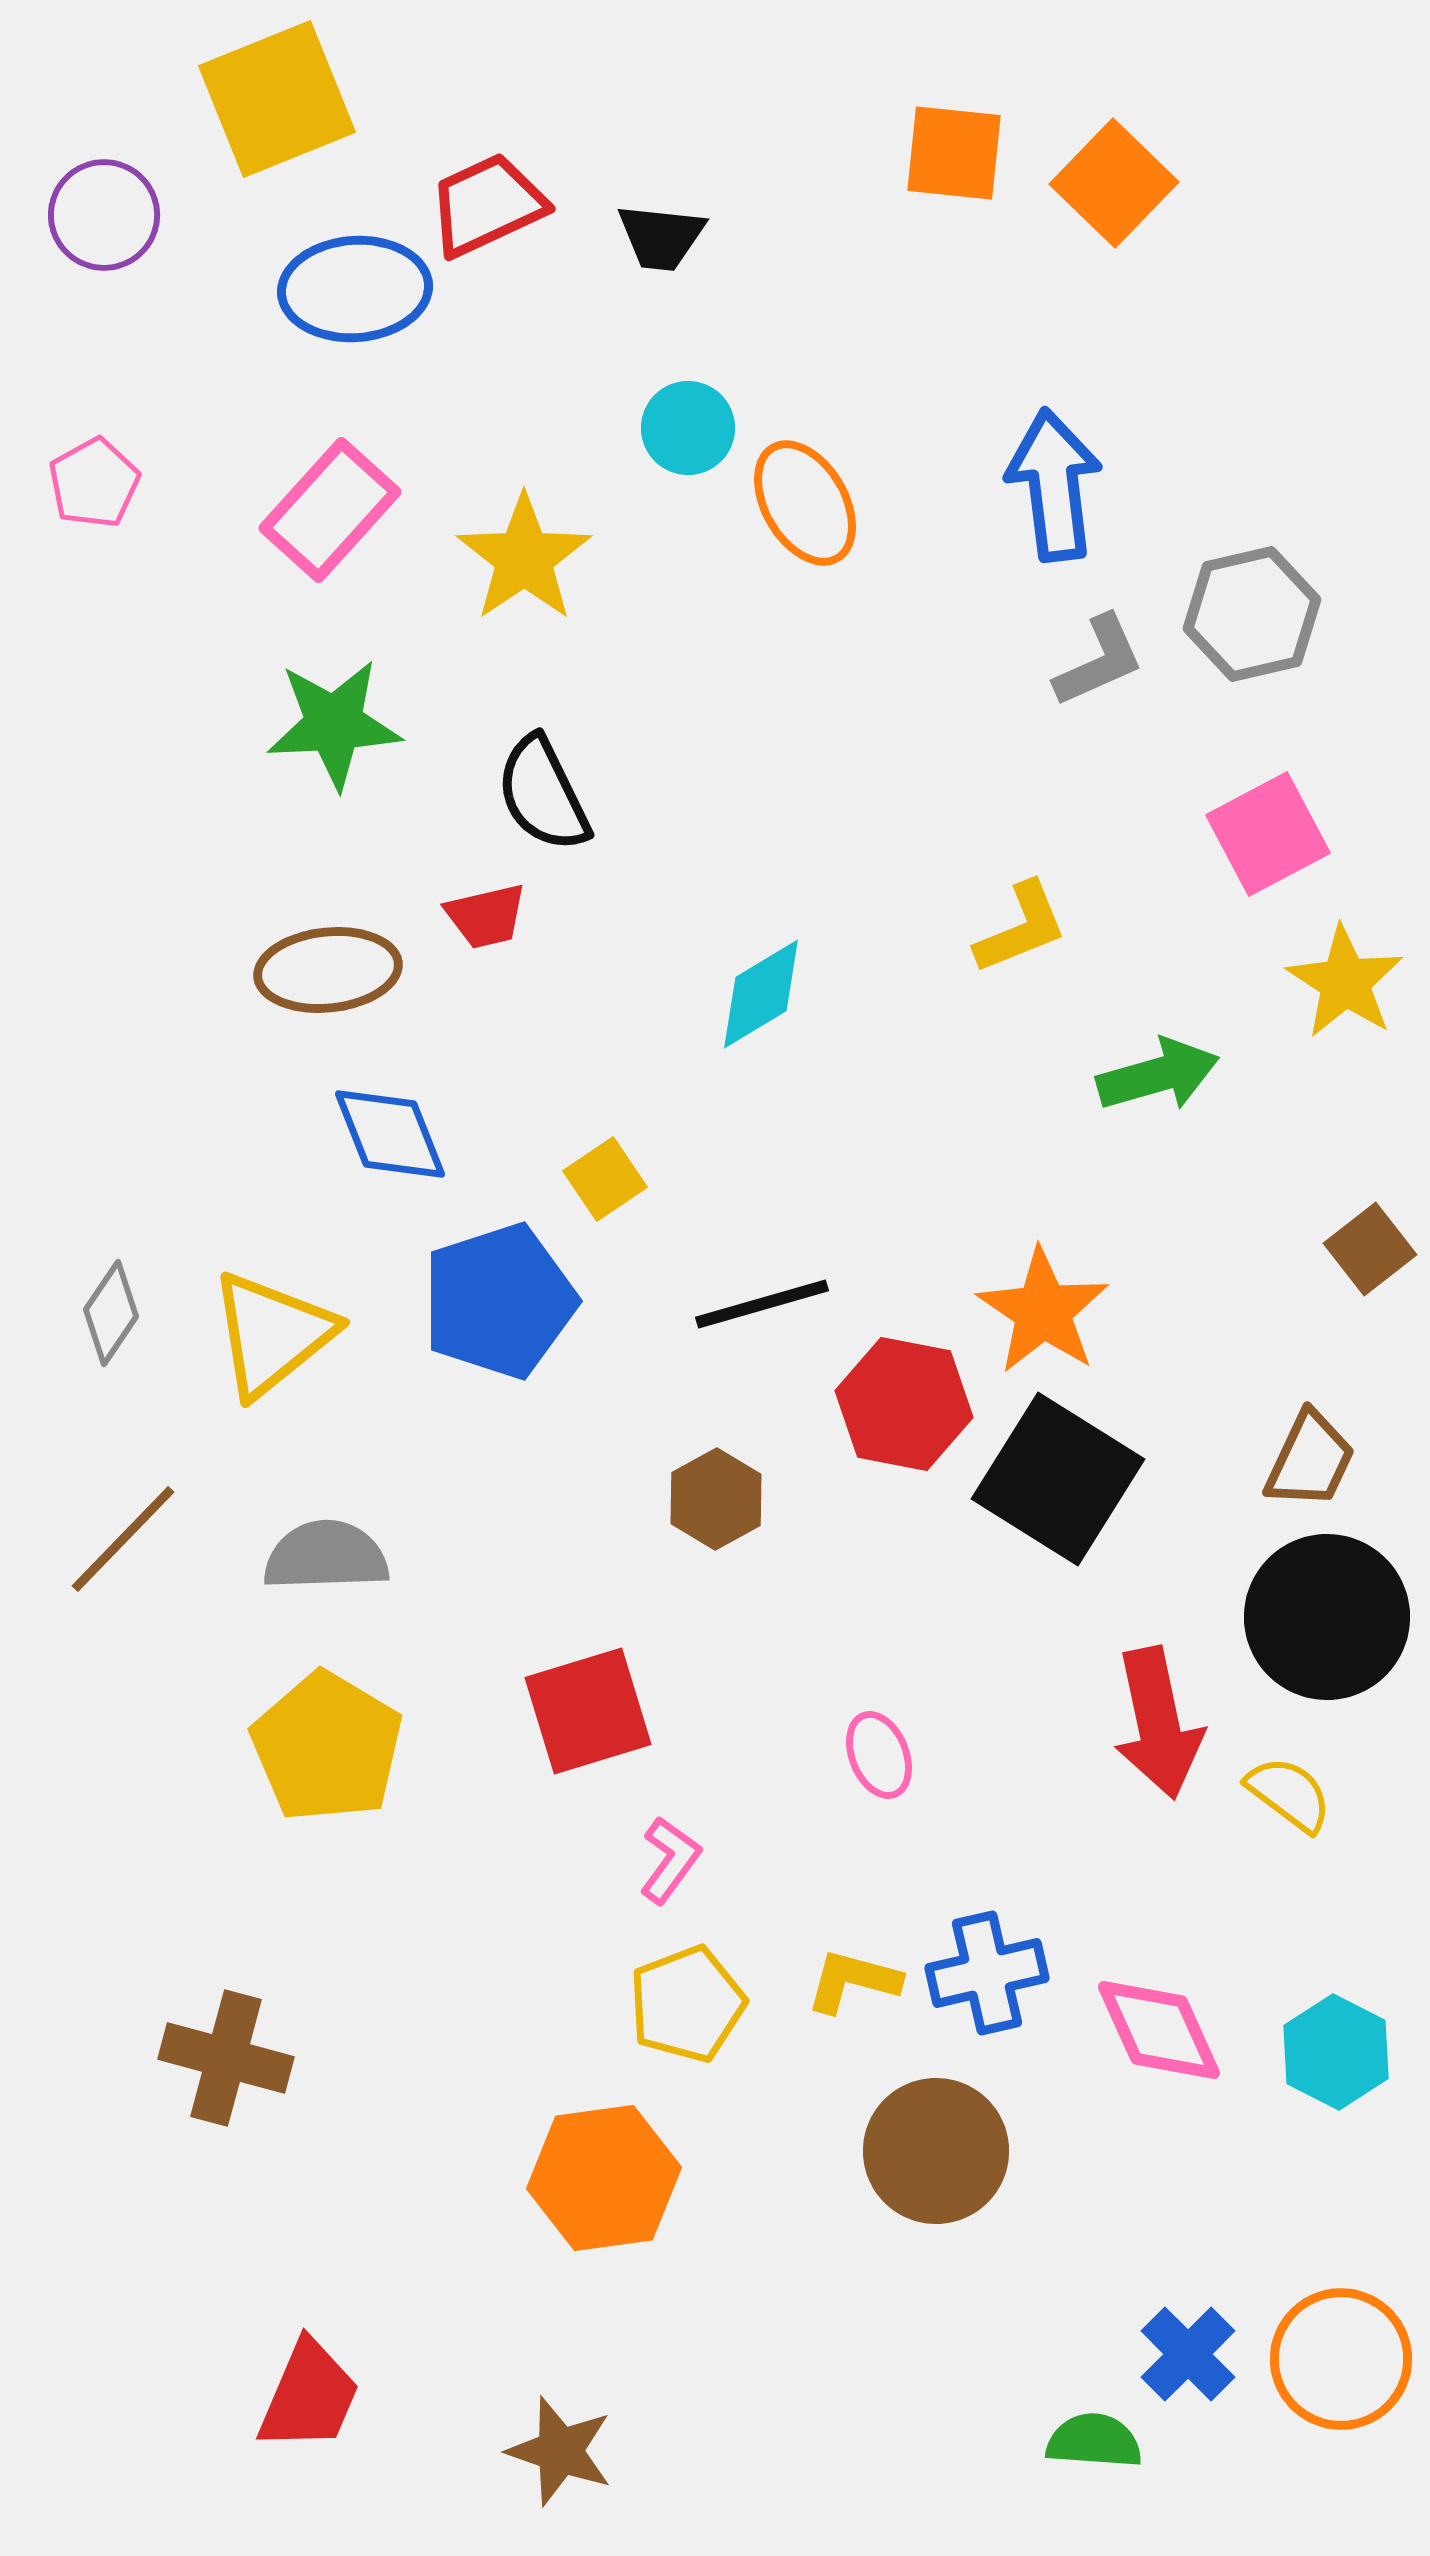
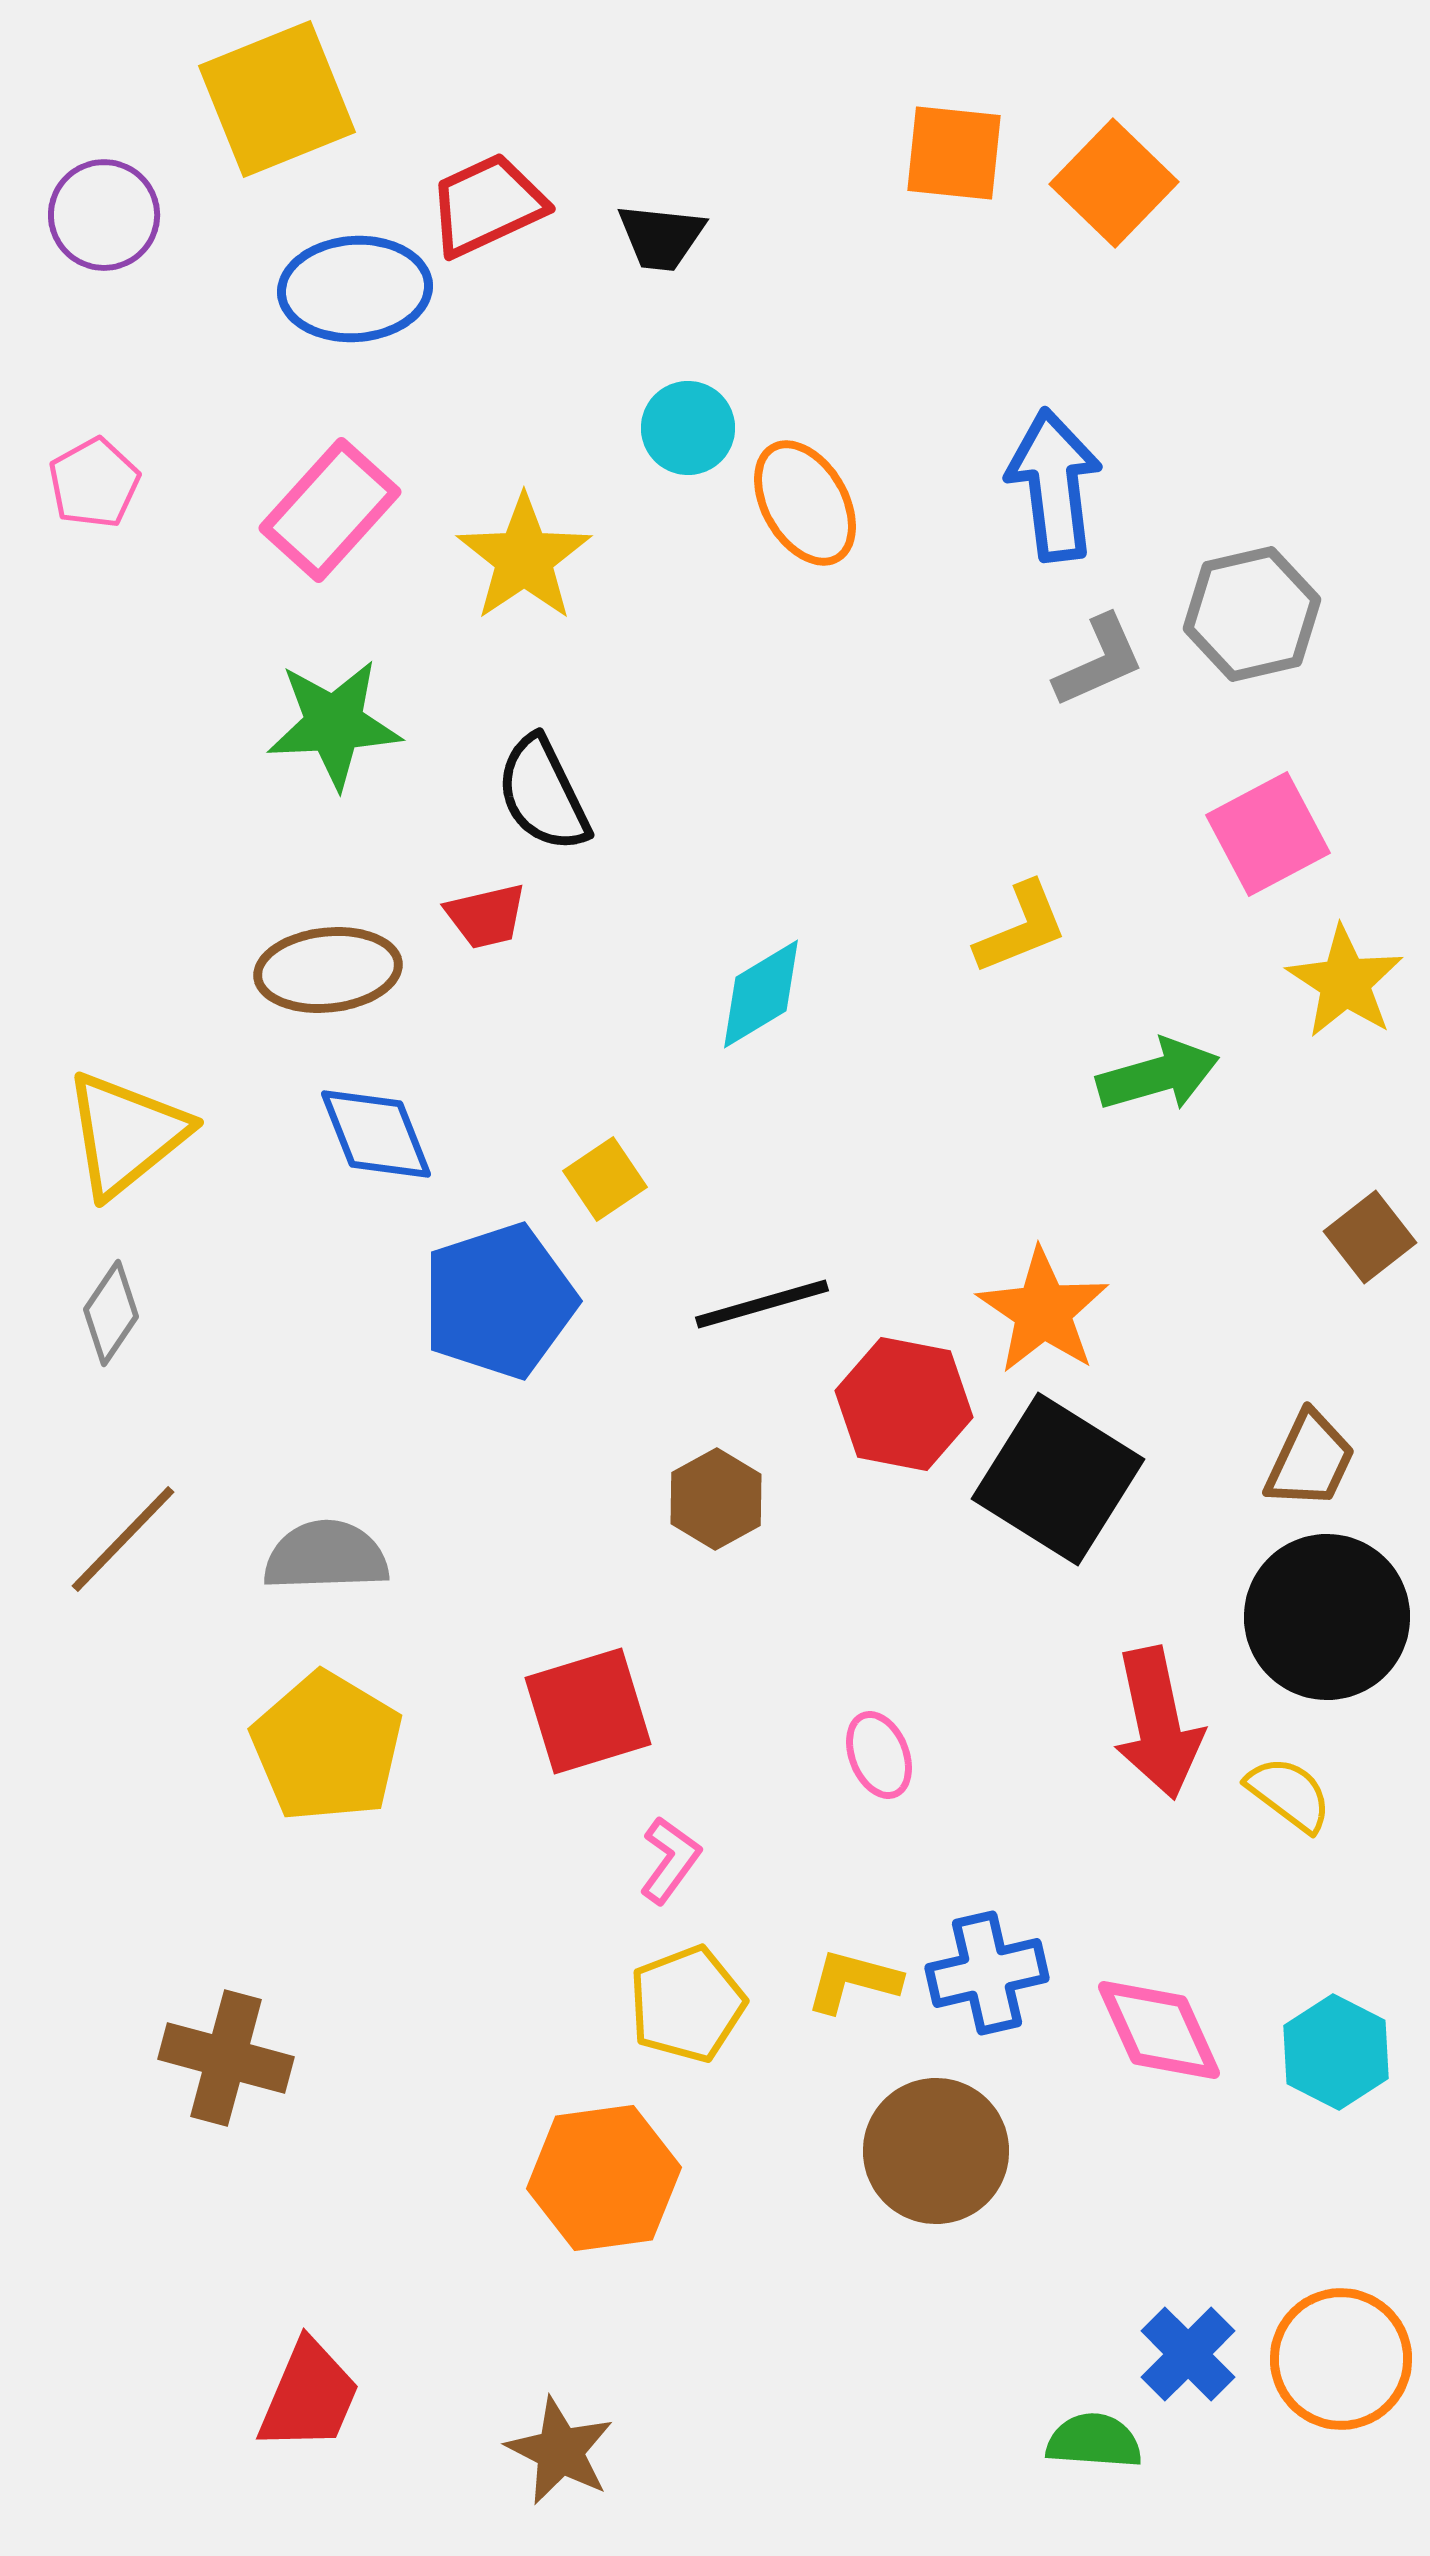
blue diamond at (390, 1134): moved 14 px left
brown square at (1370, 1249): moved 12 px up
yellow triangle at (272, 1334): moved 146 px left, 200 px up
brown star at (560, 2451): rotated 8 degrees clockwise
